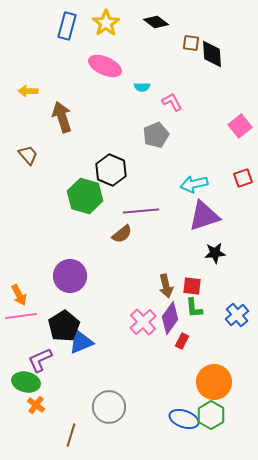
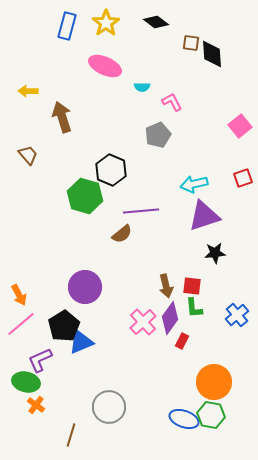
gray pentagon at (156, 135): moved 2 px right
purple circle at (70, 276): moved 15 px right, 11 px down
pink line at (21, 316): moved 8 px down; rotated 32 degrees counterclockwise
green hexagon at (211, 415): rotated 20 degrees counterclockwise
